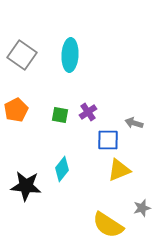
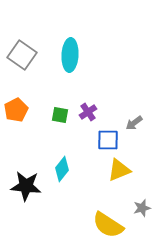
gray arrow: rotated 54 degrees counterclockwise
